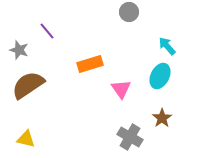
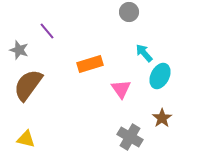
cyan arrow: moved 23 px left, 7 px down
brown semicircle: rotated 20 degrees counterclockwise
